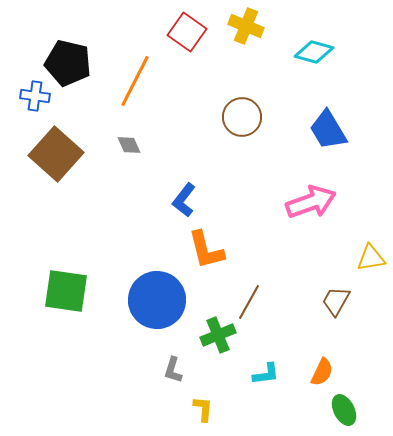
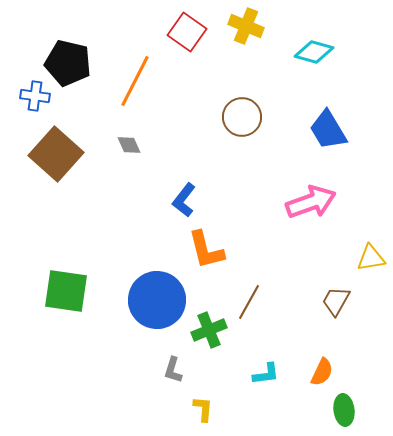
green cross: moved 9 px left, 5 px up
green ellipse: rotated 20 degrees clockwise
